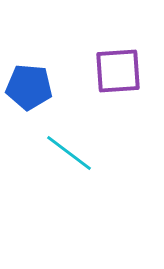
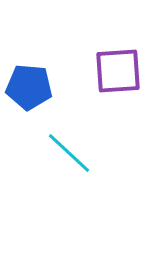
cyan line: rotated 6 degrees clockwise
